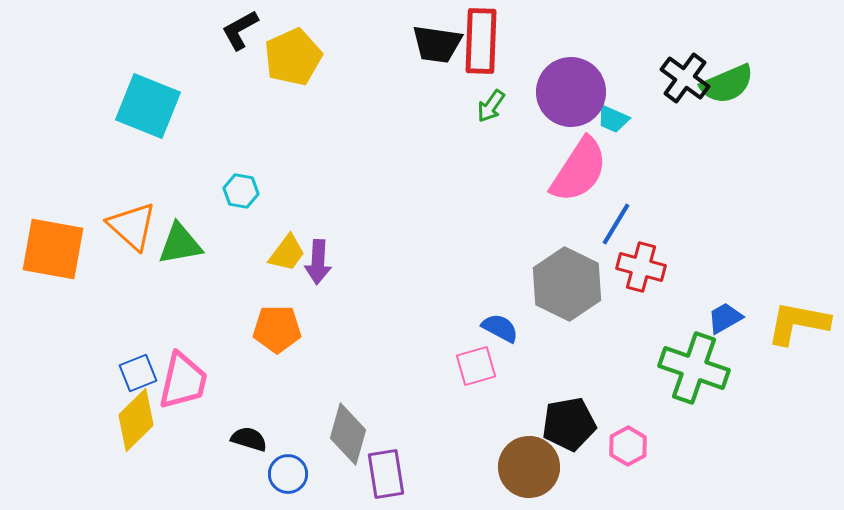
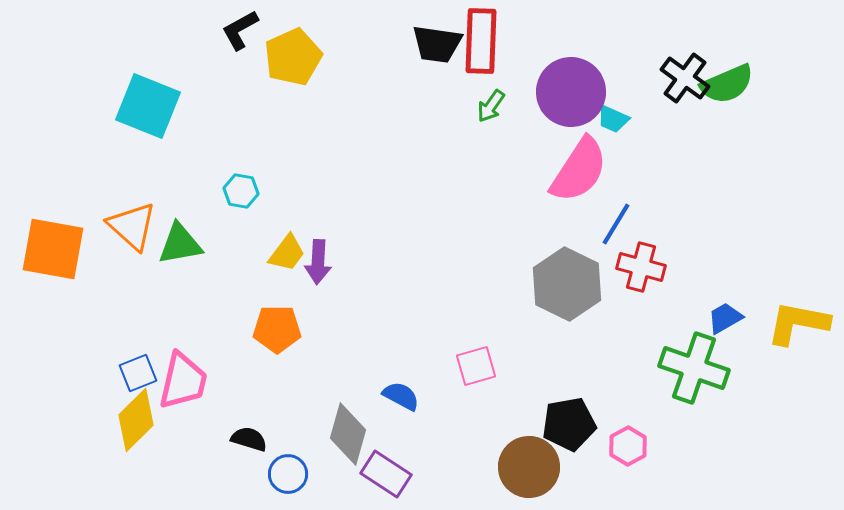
blue semicircle: moved 99 px left, 68 px down
purple rectangle: rotated 48 degrees counterclockwise
